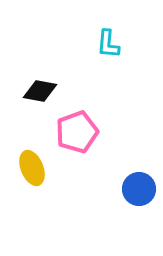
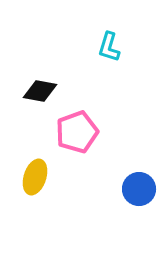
cyan L-shape: moved 1 px right, 3 px down; rotated 12 degrees clockwise
yellow ellipse: moved 3 px right, 9 px down; rotated 40 degrees clockwise
